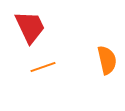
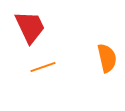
orange semicircle: moved 2 px up
